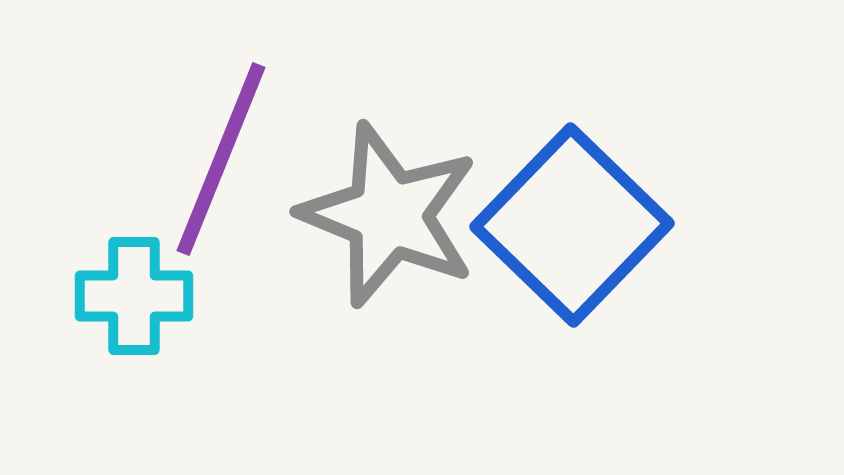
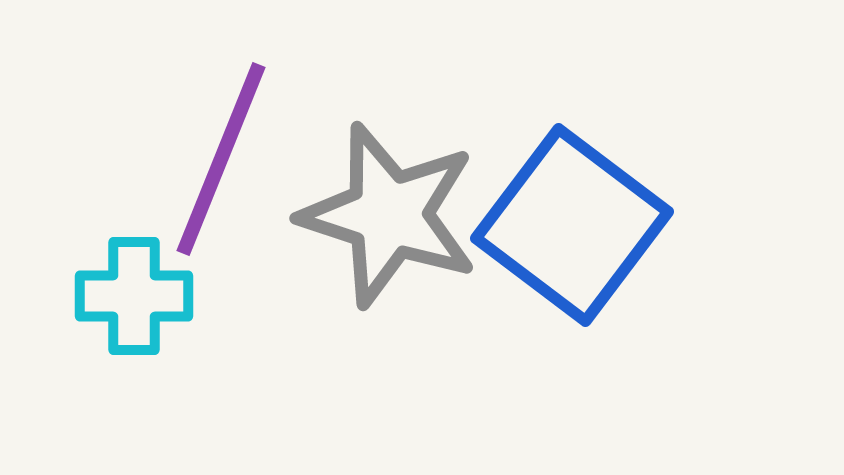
gray star: rotated 4 degrees counterclockwise
blue square: rotated 7 degrees counterclockwise
